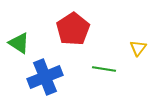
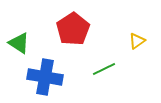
yellow triangle: moved 1 px left, 7 px up; rotated 18 degrees clockwise
green line: rotated 35 degrees counterclockwise
blue cross: rotated 32 degrees clockwise
